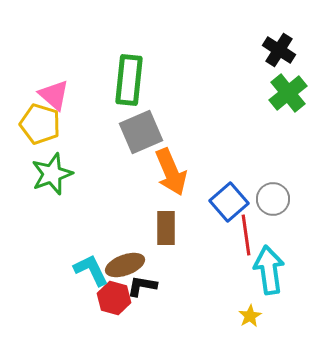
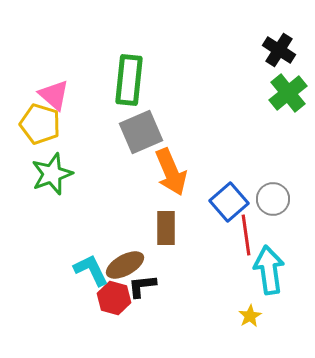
brown ellipse: rotated 9 degrees counterclockwise
black L-shape: rotated 16 degrees counterclockwise
